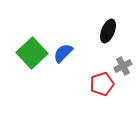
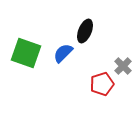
black ellipse: moved 23 px left
green square: moved 6 px left; rotated 28 degrees counterclockwise
gray cross: rotated 18 degrees counterclockwise
